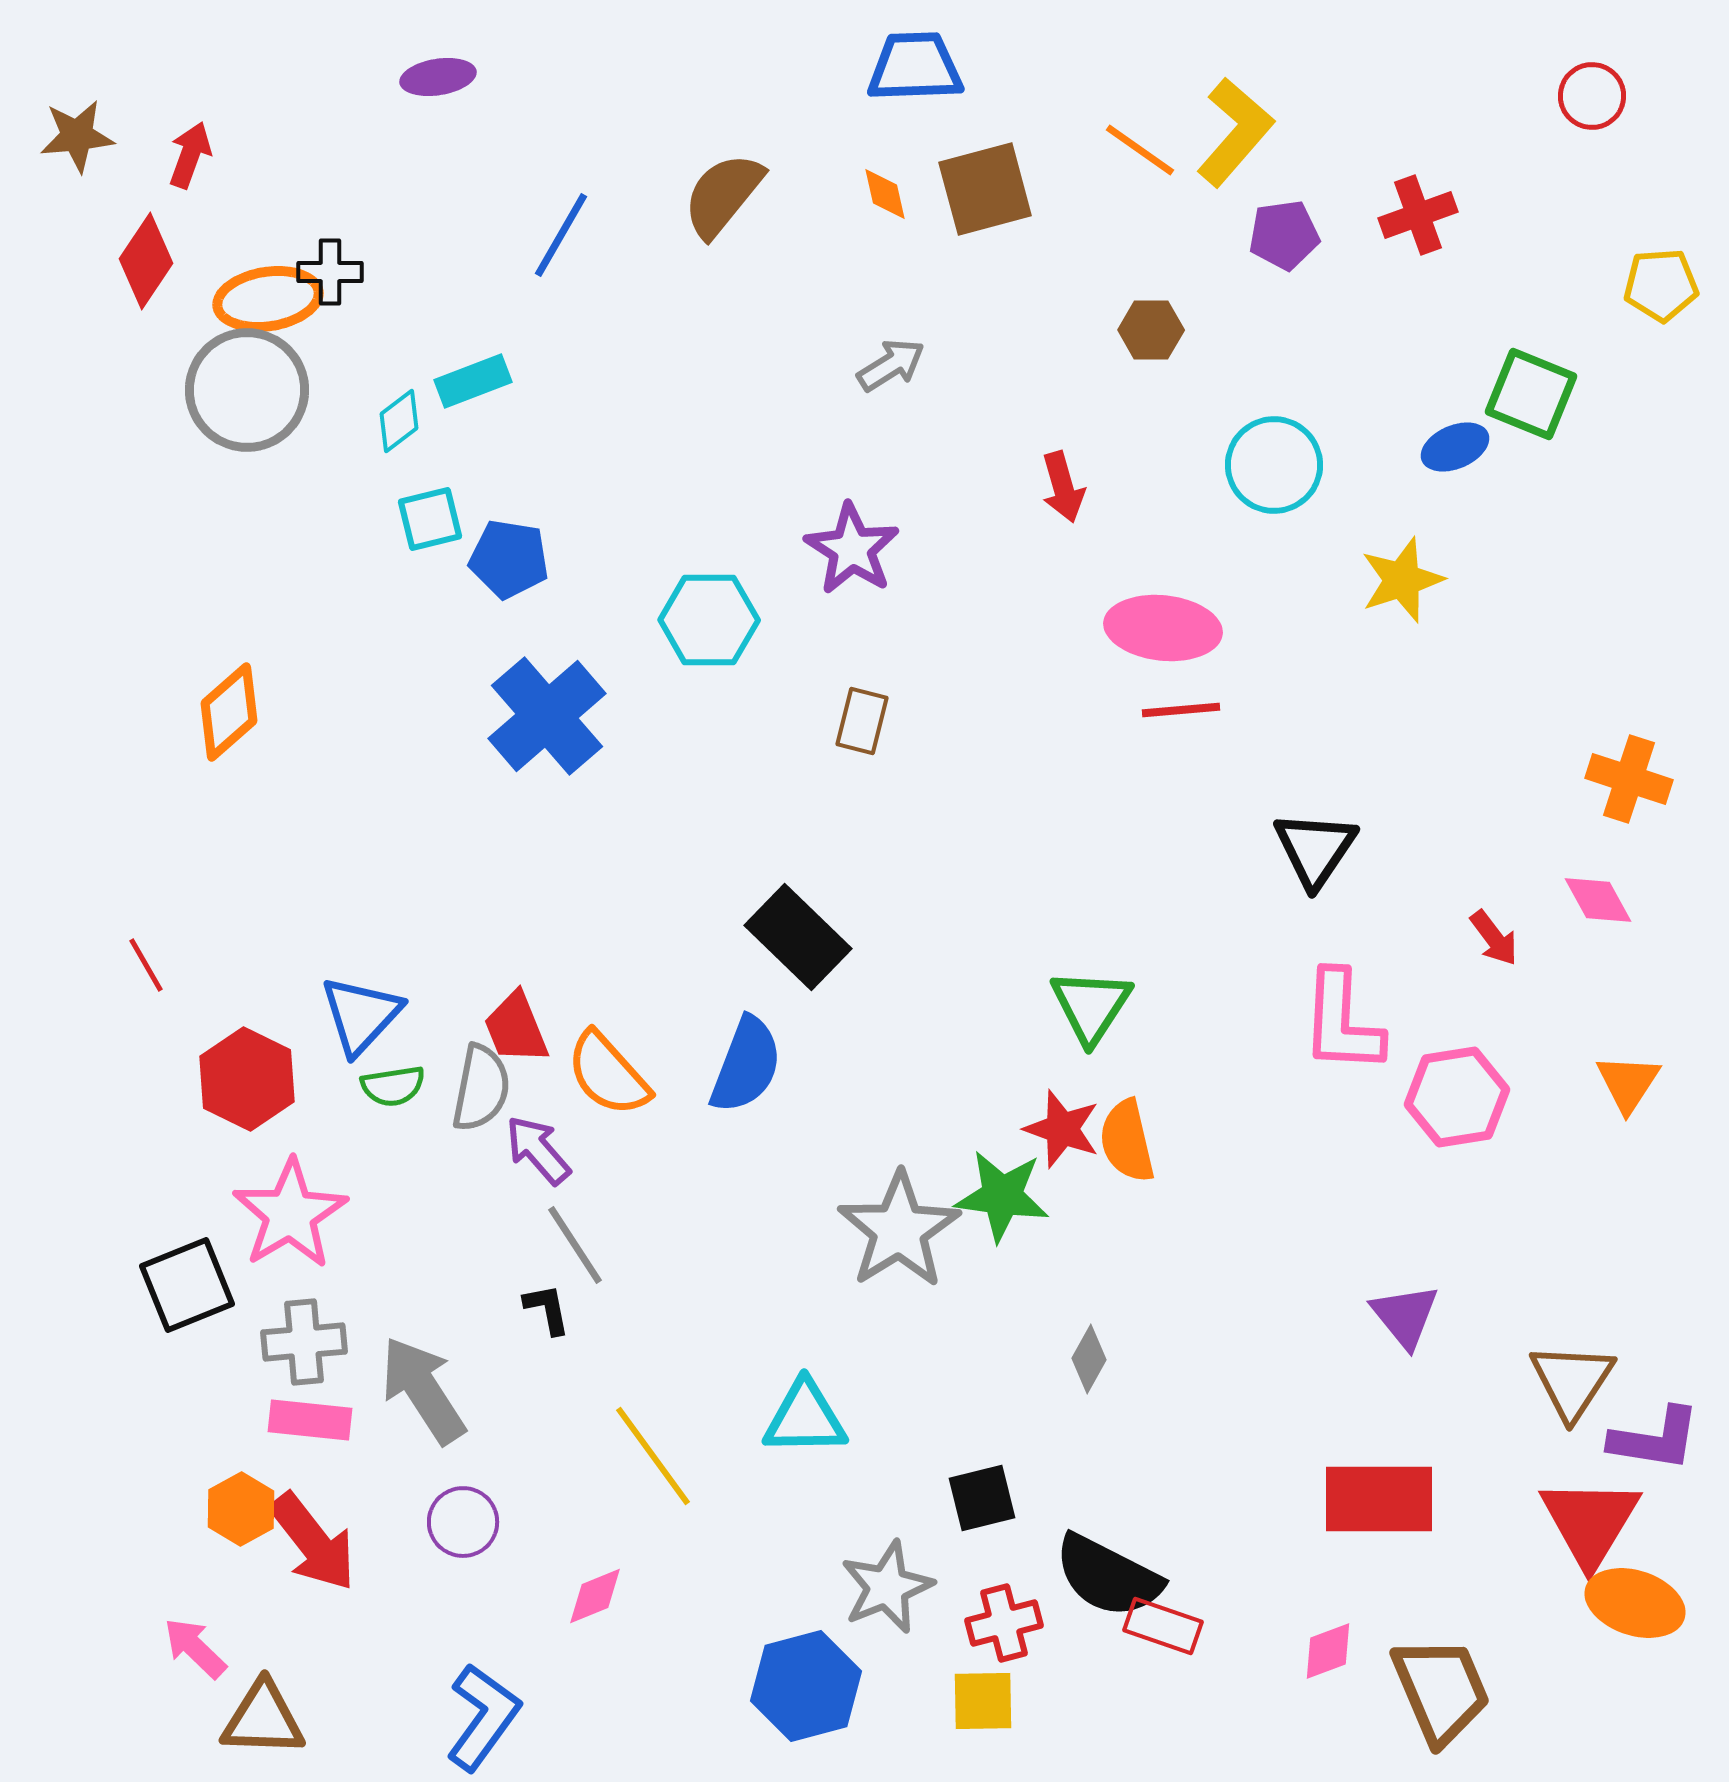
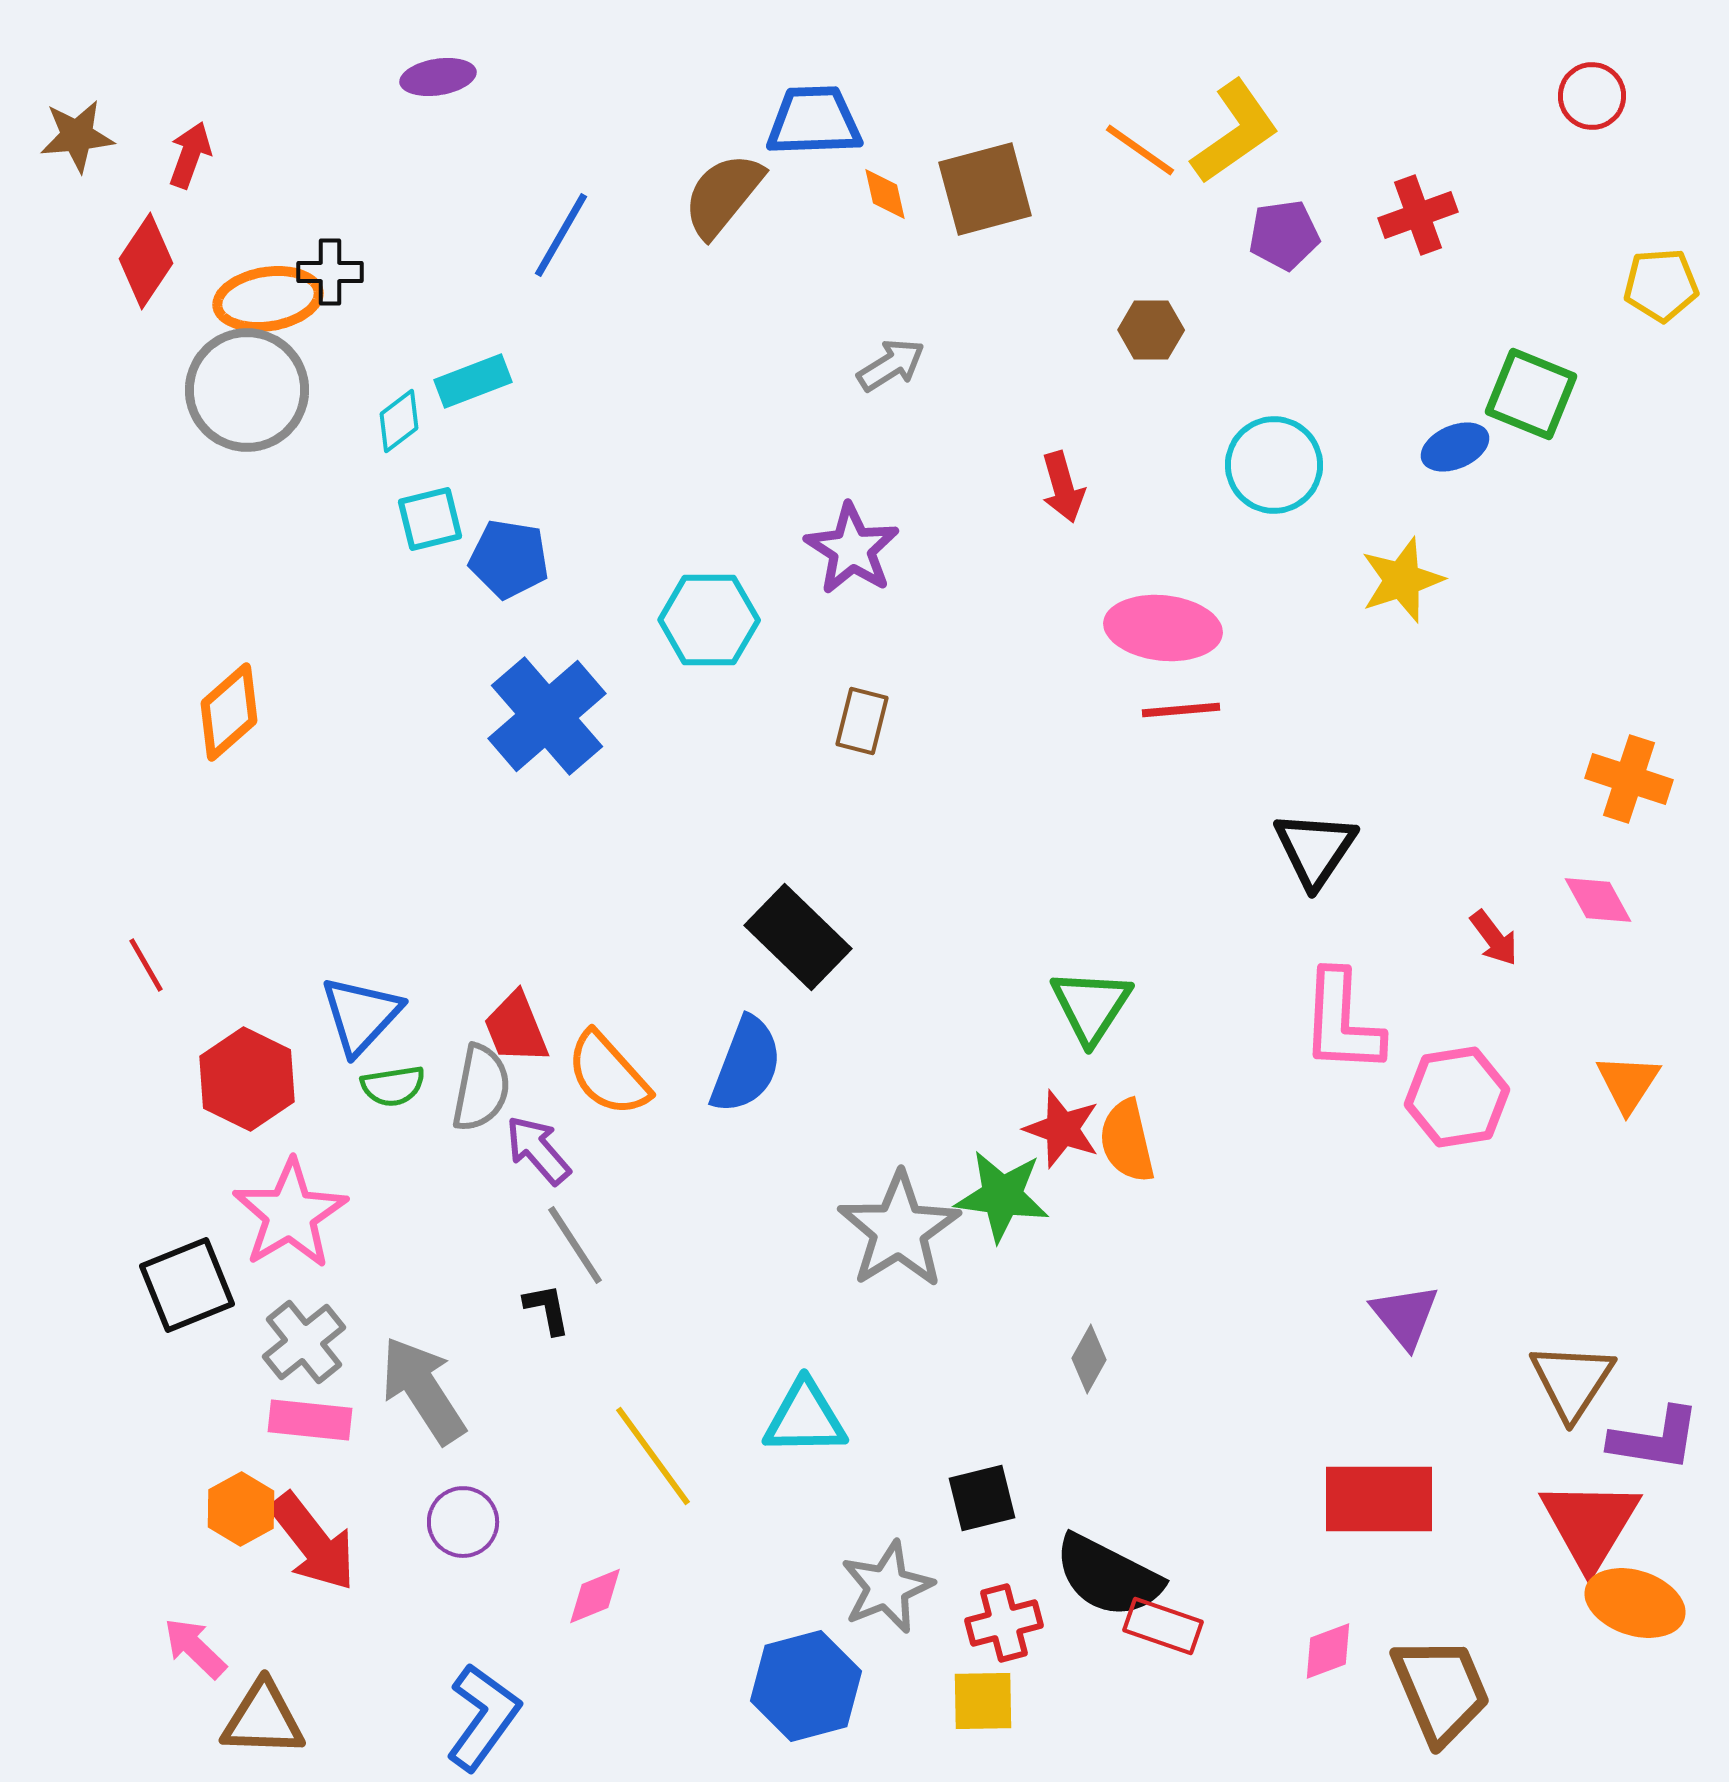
blue trapezoid at (915, 67): moved 101 px left, 54 px down
yellow L-shape at (1235, 132): rotated 14 degrees clockwise
gray cross at (304, 1342): rotated 34 degrees counterclockwise
red triangle at (1590, 1522): moved 2 px down
